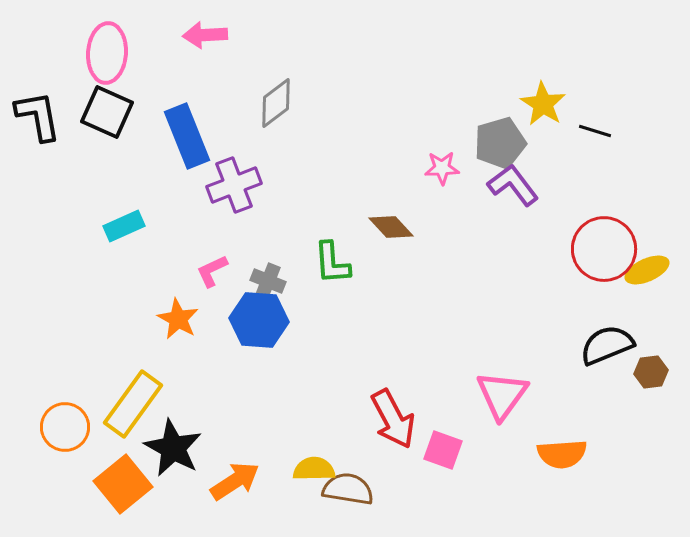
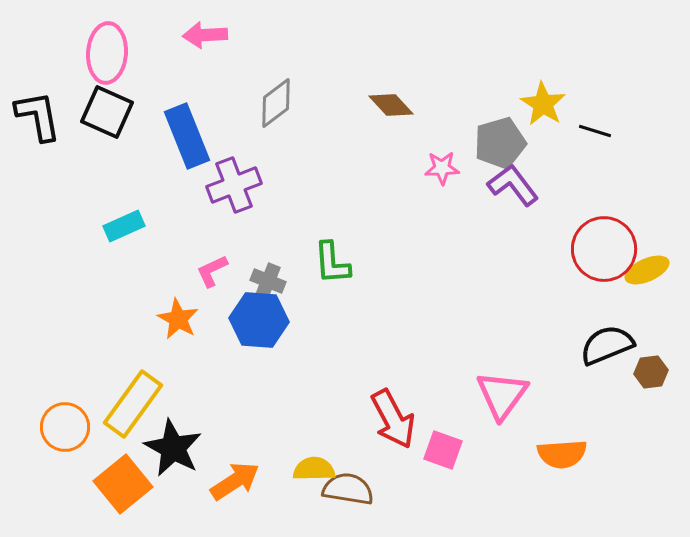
brown diamond: moved 122 px up
